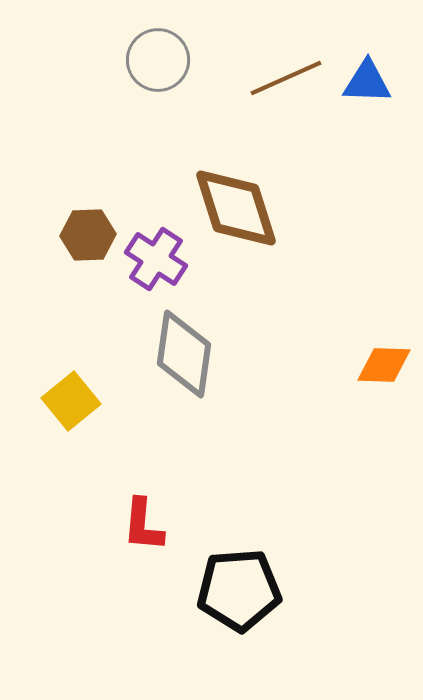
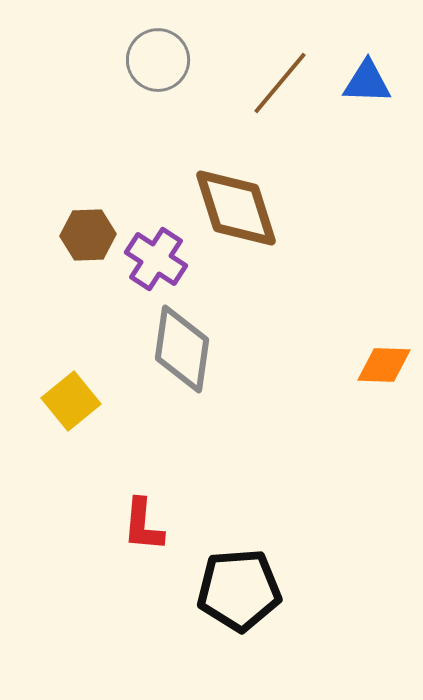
brown line: moved 6 px left, 5 px down; rotated 26 degrees counterclockwise
gray diamond: moved 2 px left, 5 px up
